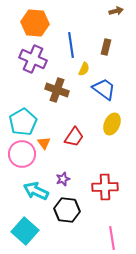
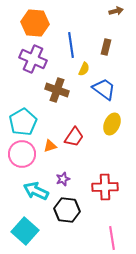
orange triangle: moved 6 px right, 3 px down; rotated 48 degrees clockwise
